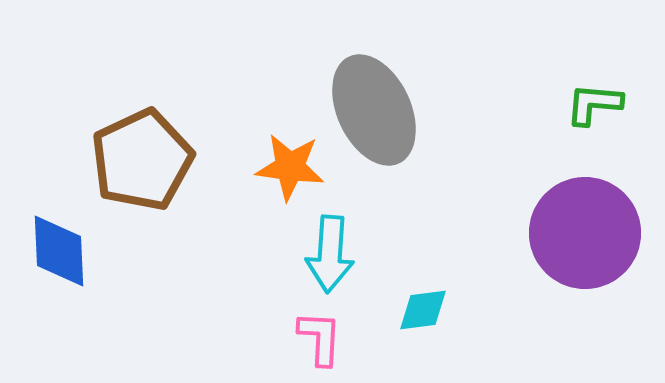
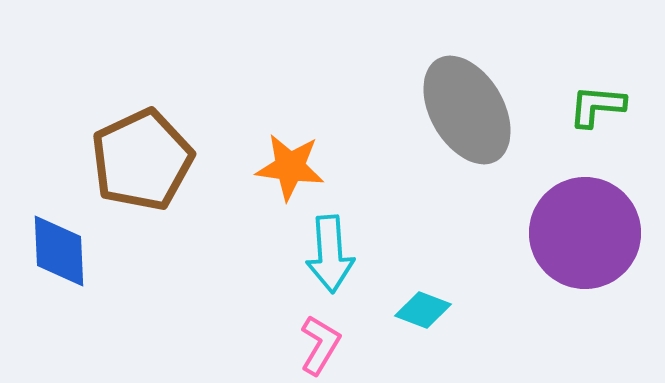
green L-shape: moved 3 px right, 2 px down
gray ellipse: moved 93 px right; rotated 5 degrees counterclockwise
cyan arrow: rotated 8 degrees counterclockwise
cyan diamond: rotated 28 degrees clockwise
pink L-shape: moved 7 px down; rotated 28 degrees clockwise
